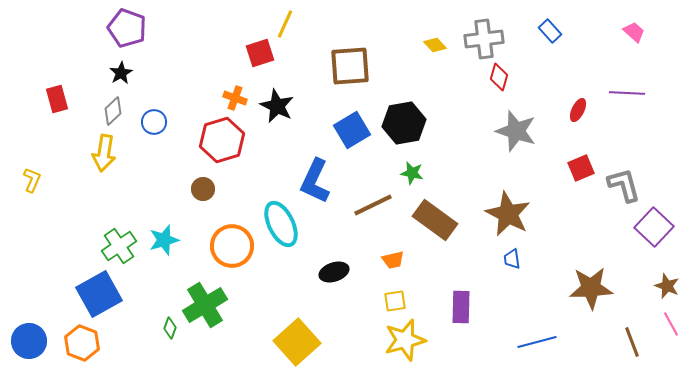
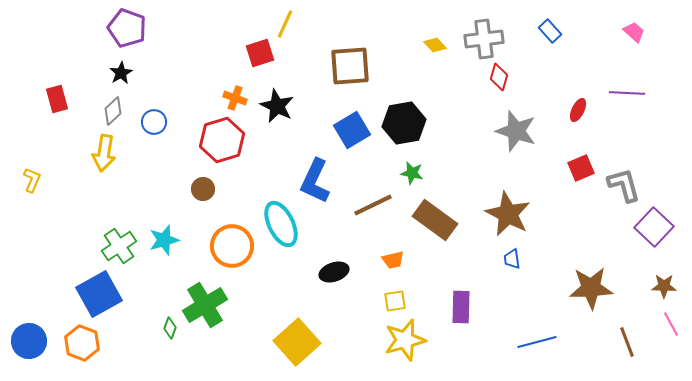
brown star at (667, 286): moved 3 px left; rotated 20 degrees counterclockwise
brown line at (632, 342): moved 5 px left
